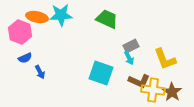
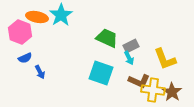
cyan star: rotated 30 degrees counterclockwise
green trapezoid: moved 19 px down
